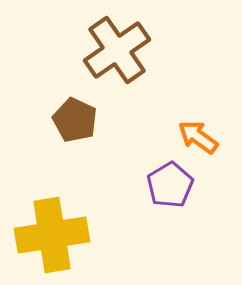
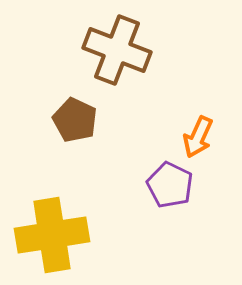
brown cross: rotated 34 degrees counterclockwise
orange arrow: rotated 102 degrees counterclockwise
purple pentagon: rotated 15 degrees counterclockwise
